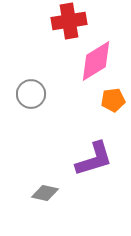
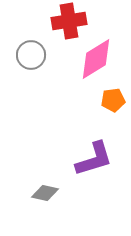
pink diamond: moved 2 px up
gray circle: moved 39 px up
